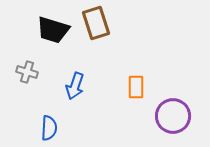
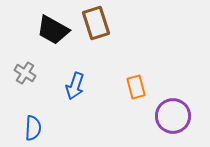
black trapezoid: rotated 12 degrees clockwise
gray cross: moved 2 px left, 1 px down; rotated 15 degrees clockwise
orange rectangle: rotated 15 degrees counterclockwise
blue semicircle: moved 16 px left
